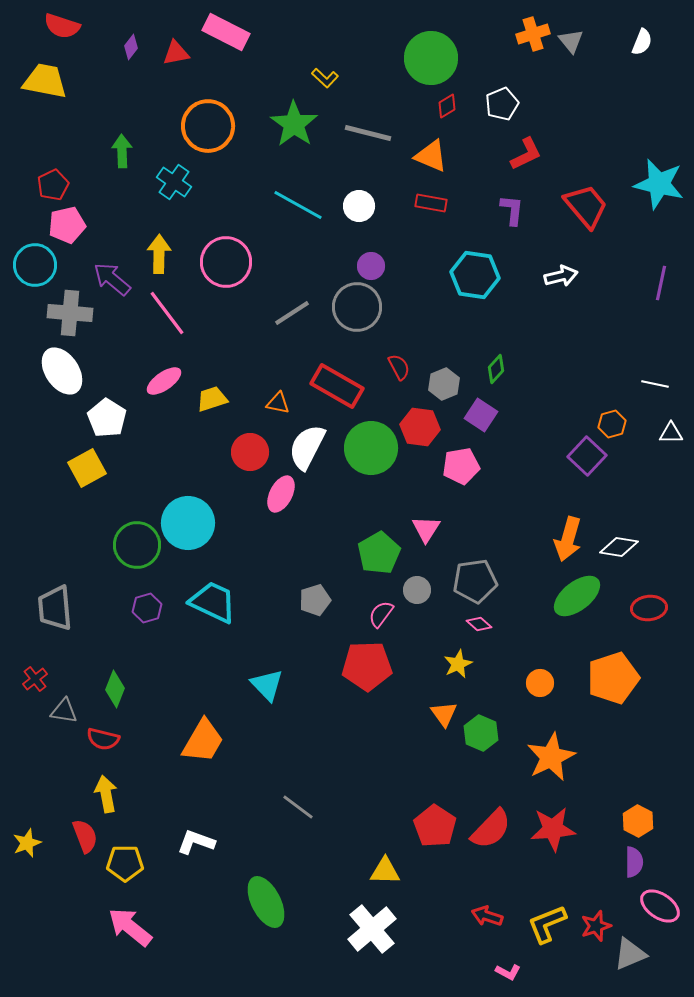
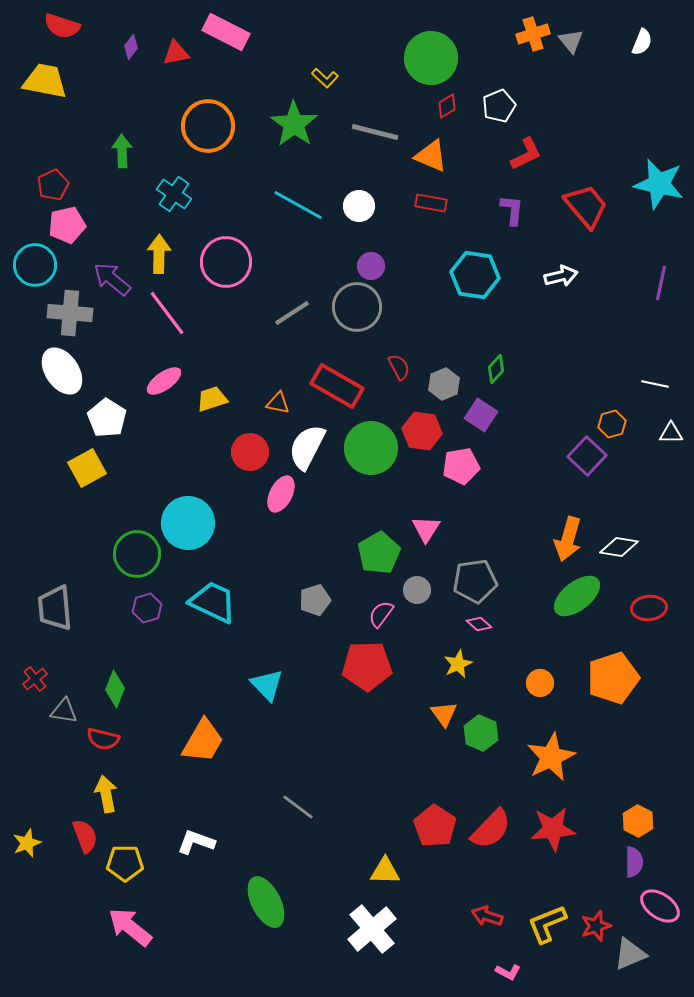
white pentagon at (502, 104): moved 3 px left, 2 px down
gray line at (368, 133): moved 7 px right, 1 px up
cyan cross at (174, 182): moved 12 px down
red hexagon at (420, 427): moved 2 px right, 4 px down
green circle at (137, 545): moved 9 px down
